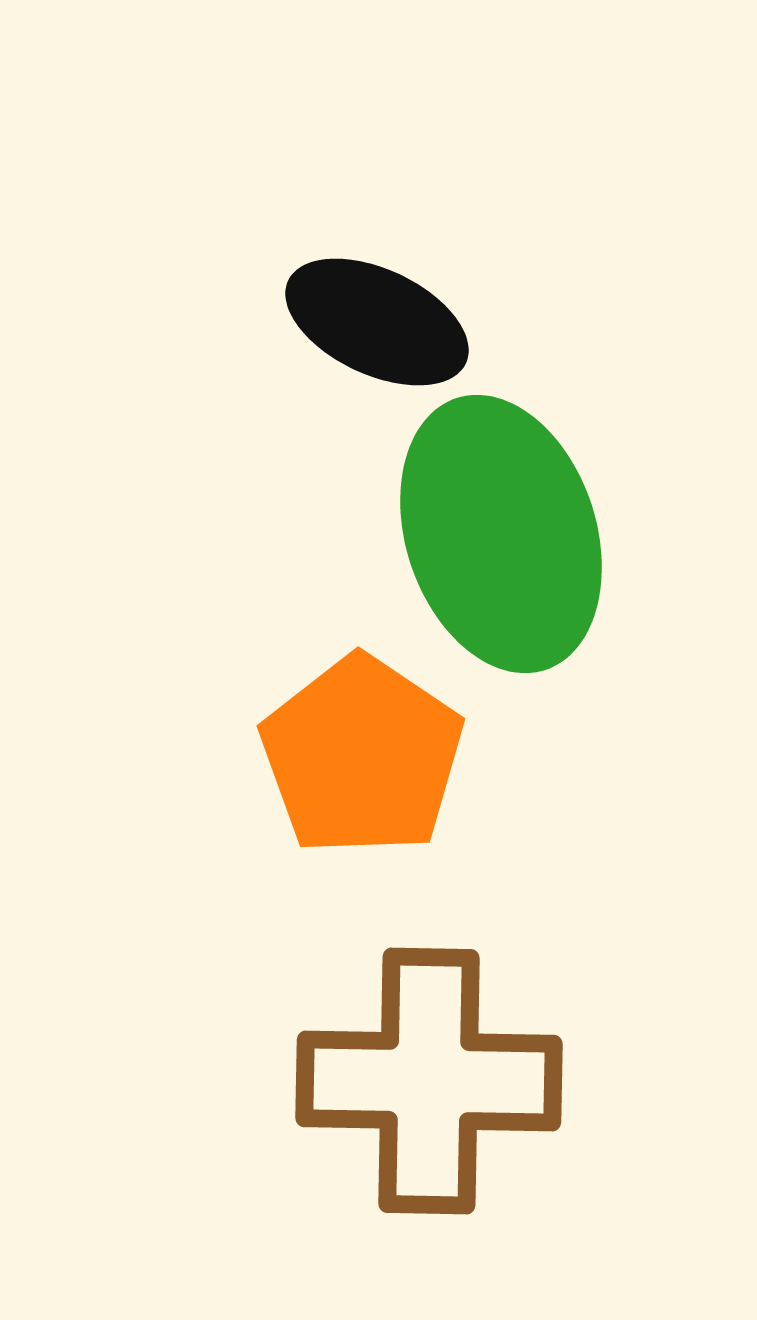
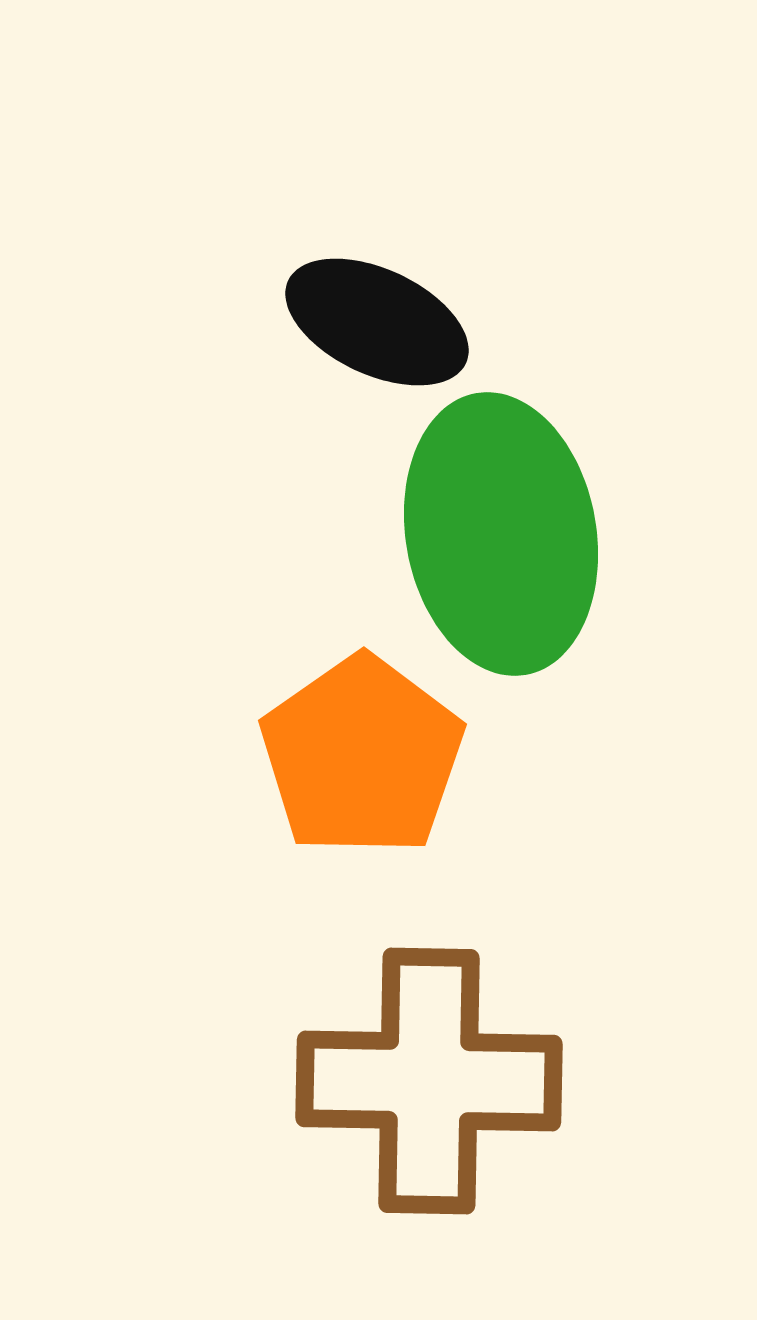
green ellipse: rotated 8 degrees clockwise
orange pentagon: rotated 3 degrees clockwise
